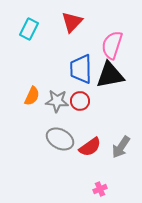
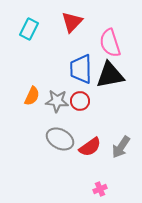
pink semicircle: moved 2 px left, 2 px up; rotated 36 degrees counterclockwise
